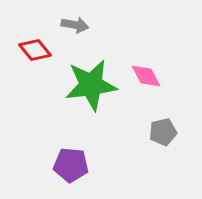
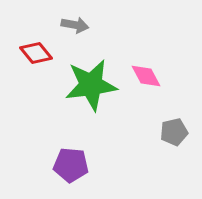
red diamond: moved 1 px right, 3 px down
gray pentagon: moved 11 px right
